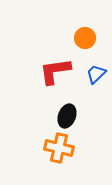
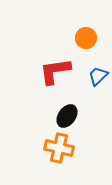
orange circle: moved 1 px right
blue trapezoid: moved 2 px right, 2 px down
black ellipse: rotated 15 degrees clockwise
